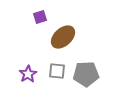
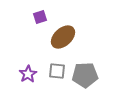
gray pentagon: moved 1 px left, 1 px down
